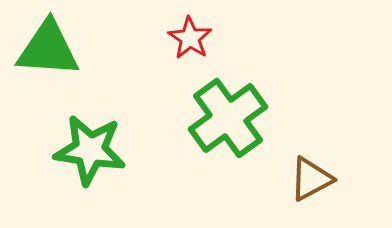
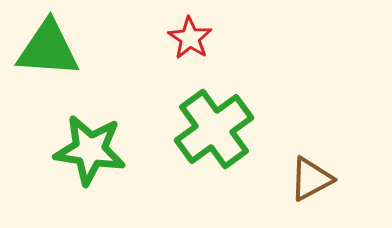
green cross: moved 14 px left, 11 px down
